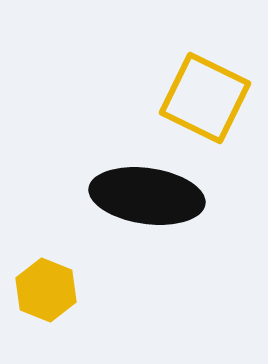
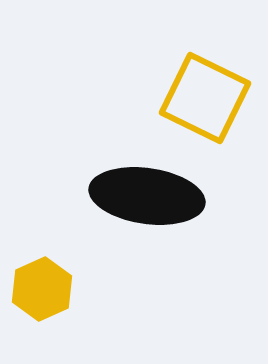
yellow hexagon: moved 4 px left, 1 px up; rotated 14 degrees clockwise
